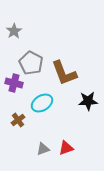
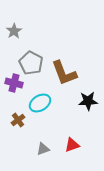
cyan ellipse: moved 2 px left
red triangle: moved 6 px right, 3 px up
